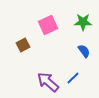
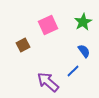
green star: rotated 30 degrees counterclockwise
blue line: moved 7 px up
